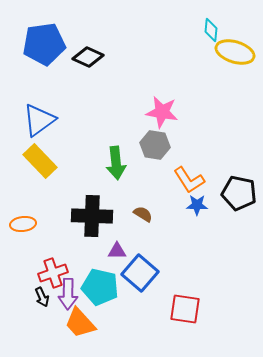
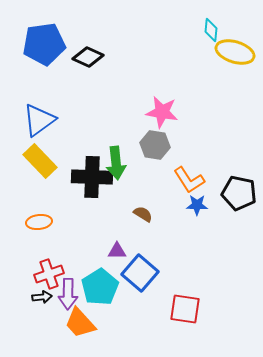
black cross: moved 39 px up
orange ellipse: moved 16 px right, 2 px up
red cross: moved 4 px left, 1 px down
cyan pentagon: rotated 27 degrees clockwise
black arrow: rotated 72 degrees counterclockwise
